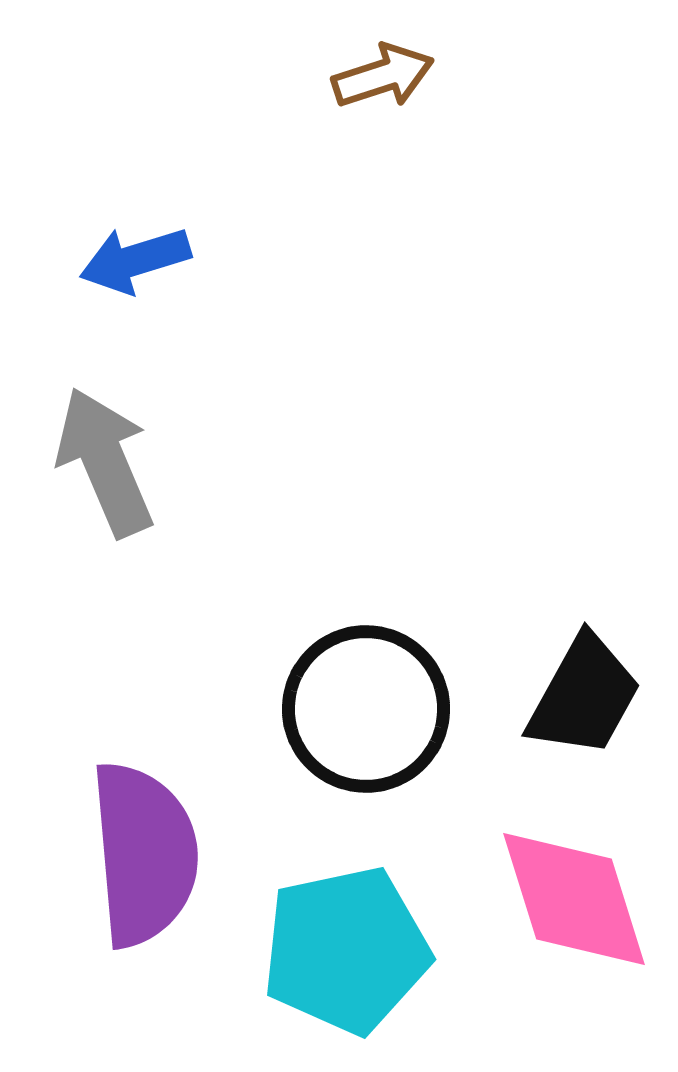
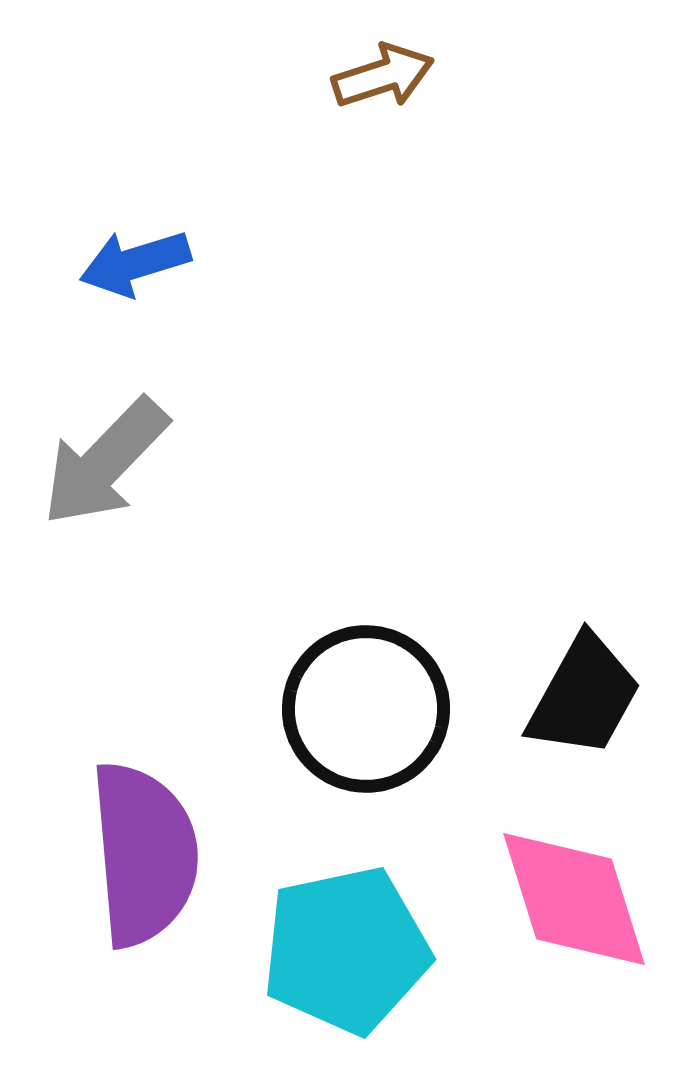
blue arrow: moved 3 px down
gray arrow: rotated 113 degrees counterclockwise
